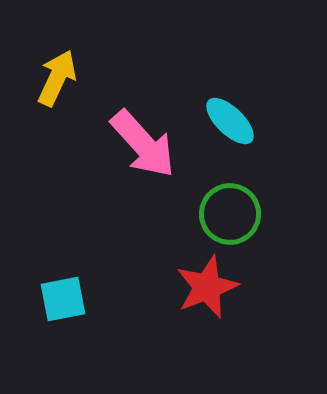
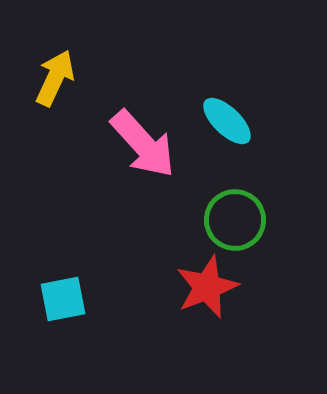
yellow arrow: moved 2 px left
cyan ellipse: moved 3 px left
green circle: moved 5 px right, 6 px down
